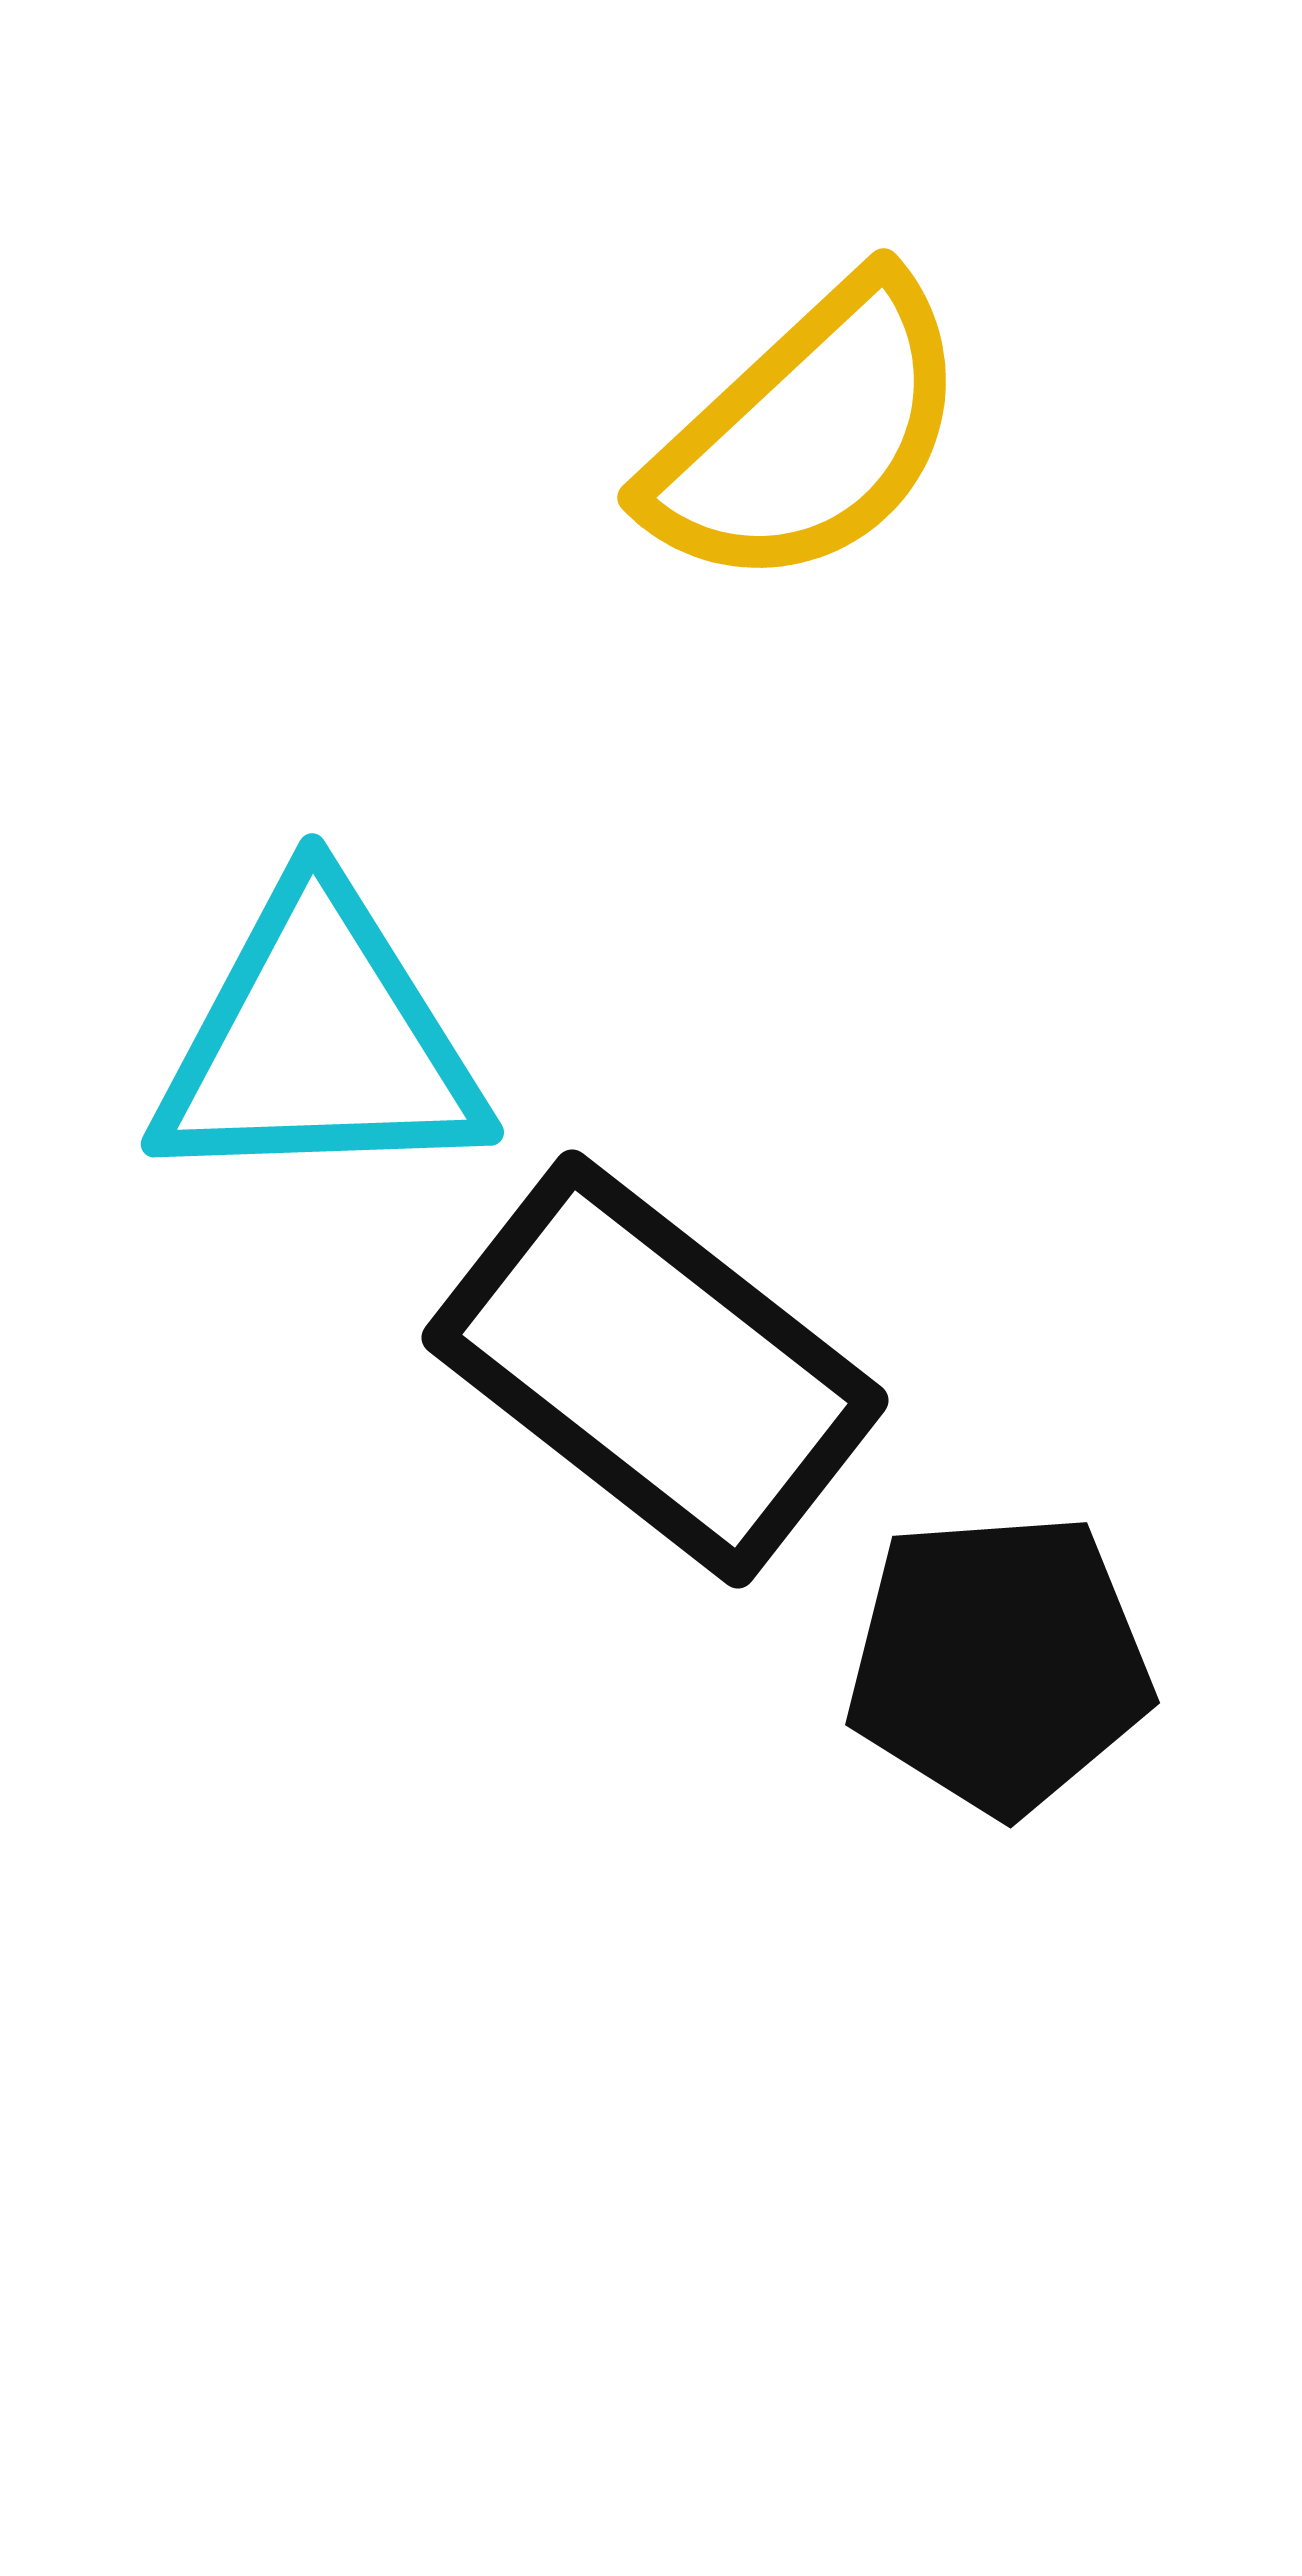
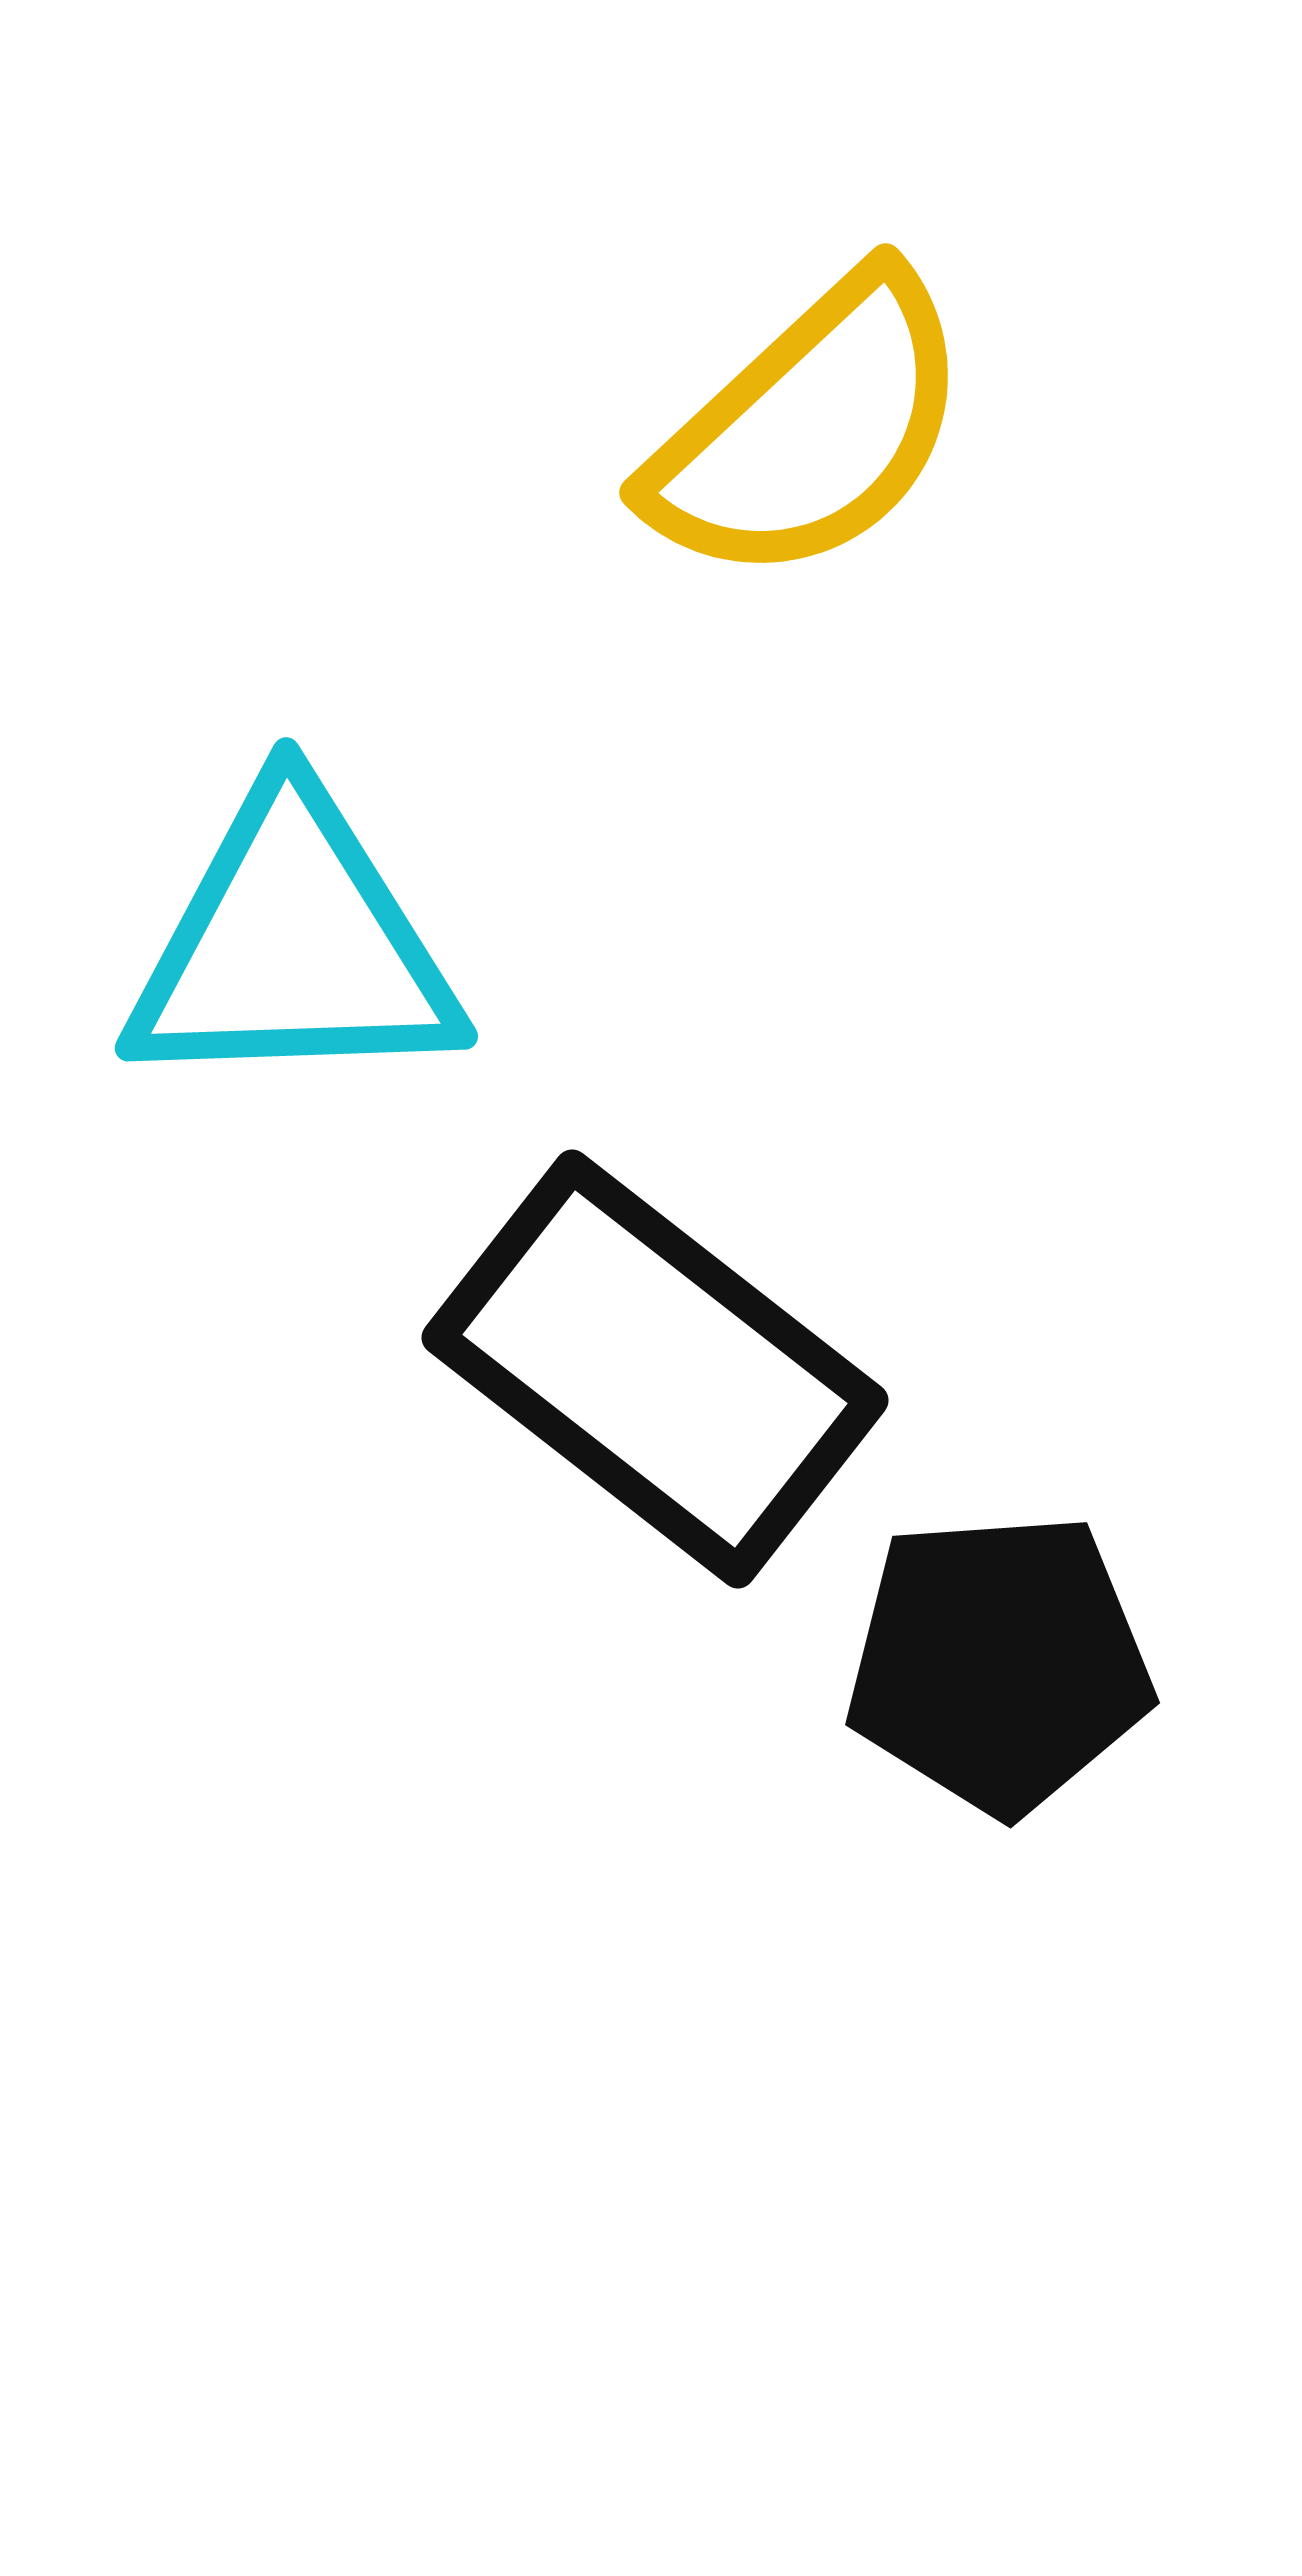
yellow semicircle: moved 2 px right, 5 px up
cyan triangle: moved 26 px left, 96 px up
